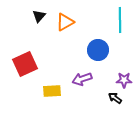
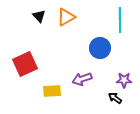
black triangle: rotated 24 degrees counterclockwise
orange triangle: moved 1 px right, 5 px up
blue circle: moved 2 px right, 2 px up
